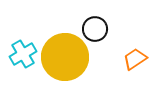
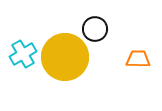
orange trapezoid: moved 3 px right; rotated 35 degrees clockwise
